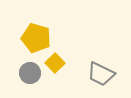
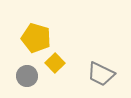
gray circle: moved 3 px left, 3 px down
